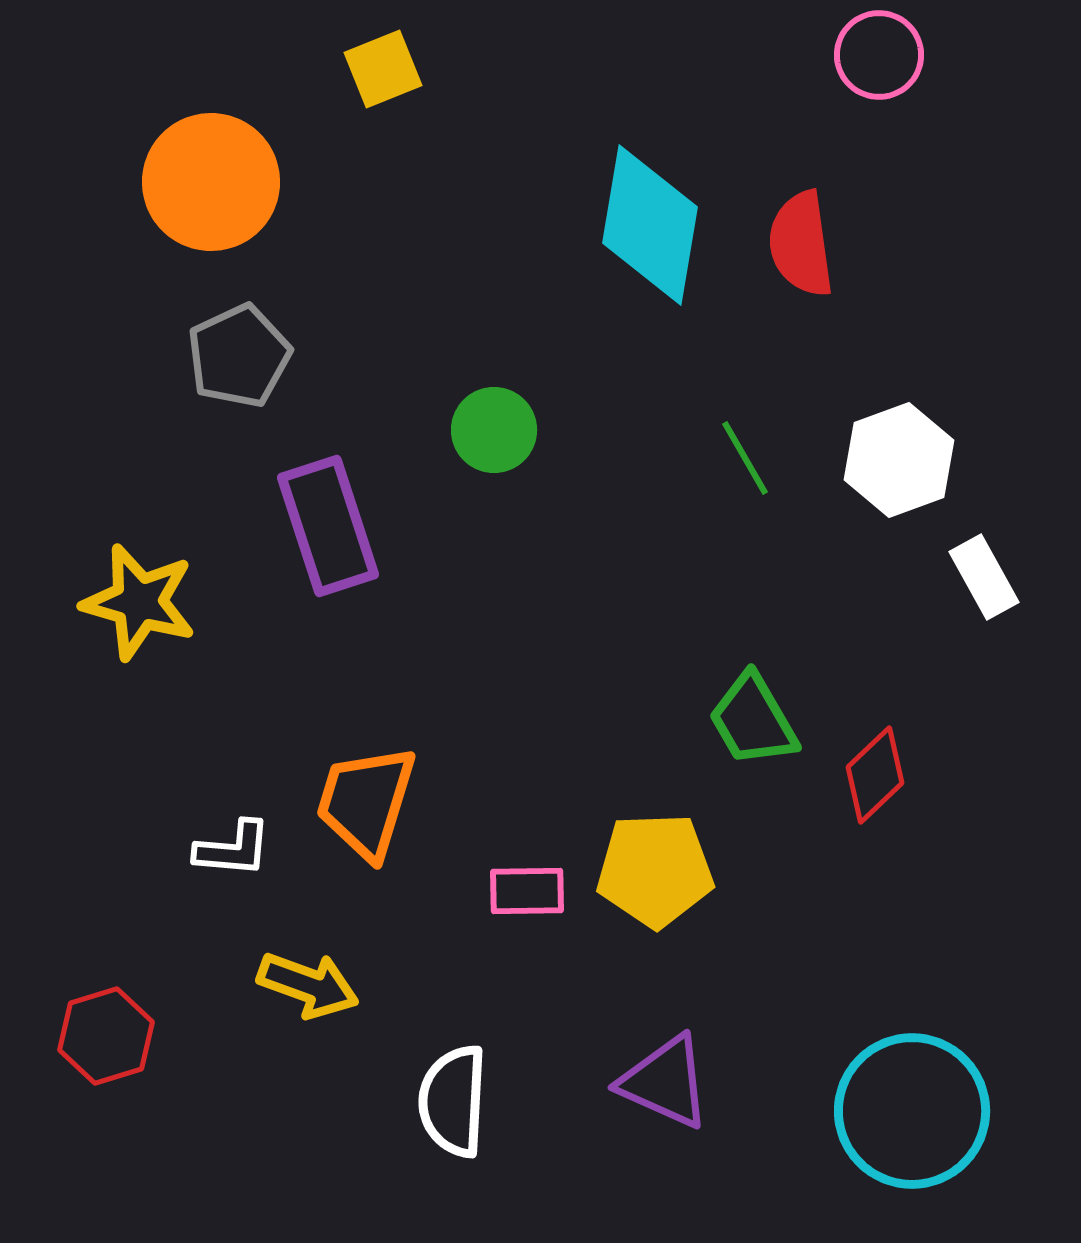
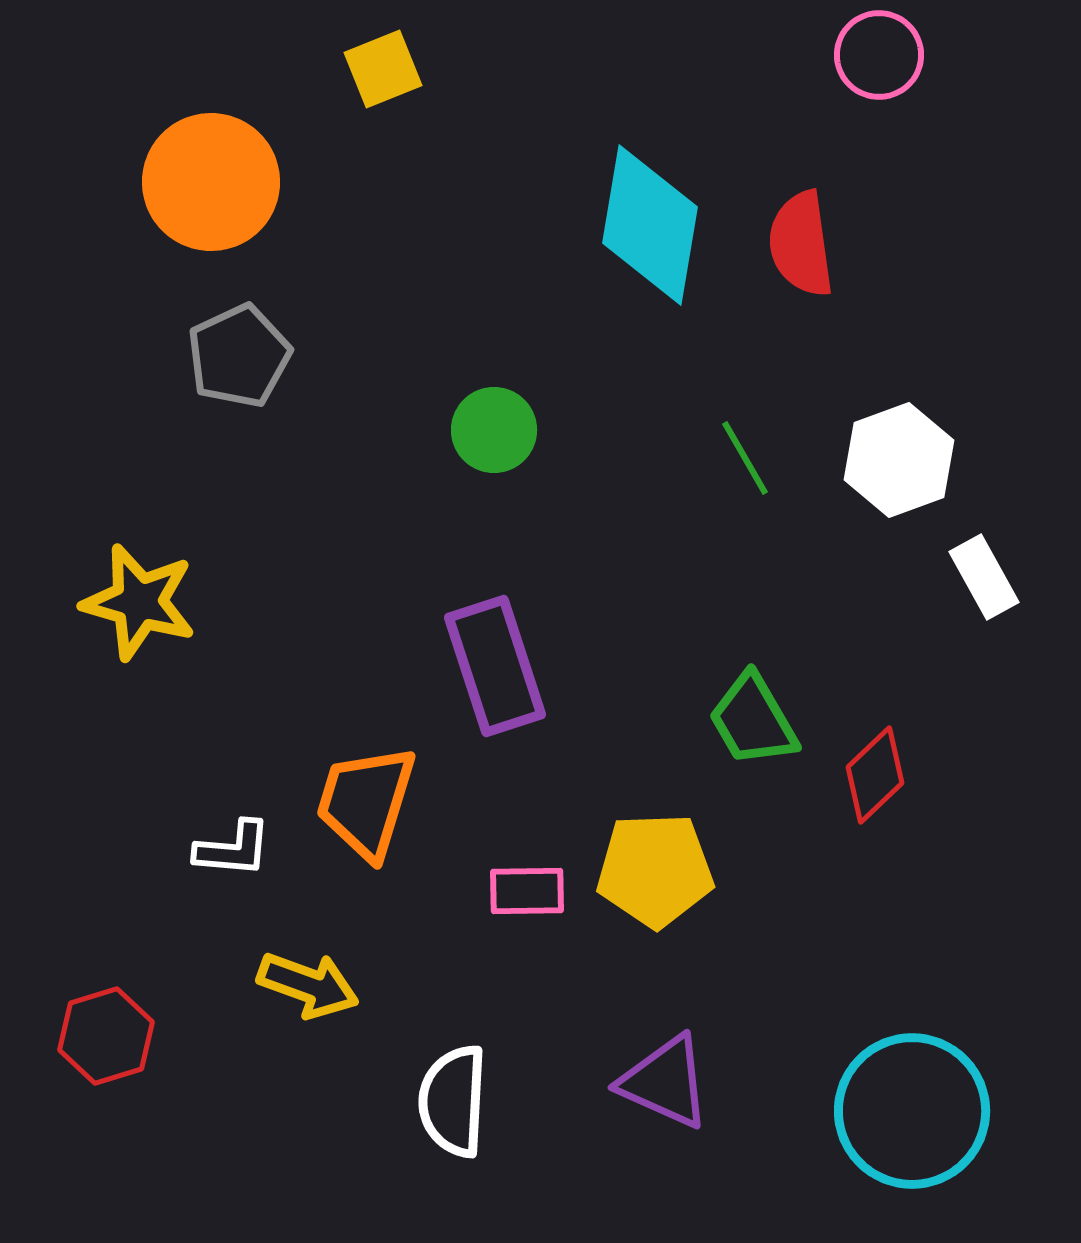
purple rectangle: moved 167 px right, 140 px down
